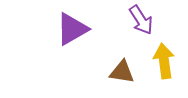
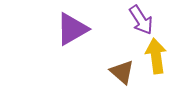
yellow arrow: moved 8 px left, 5 px up
brown triangle: rotated 32 degrees clockwise
